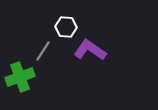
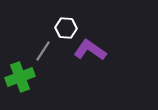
white hexagon: moved 1 px down
